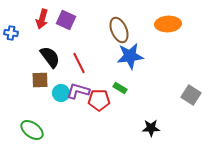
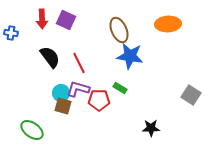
red arrow: rotated 18 degrees counterclockwise
blue star: rotated 16 degrees clockwise
brown square: moved 23 px right, 26 px down; rotated 18 degrees clockwise
purple L-shape: moved 2 px up
